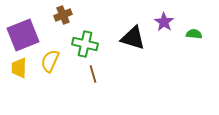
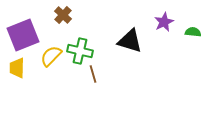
brown cross: rotated 24 degrees counterclockwise
purple star: rotated 12 degrees clockwise
green semicircle: moved 1 px left, 2 px up
black triangle: moved 3 px left, 3 px down
green cross: moved 5 px left, 7 px down
yellow semicircle: moved 1 px right, 5 px up; rotated 20 degrees clockwise
yellow trapezoid: moved 2 px left
